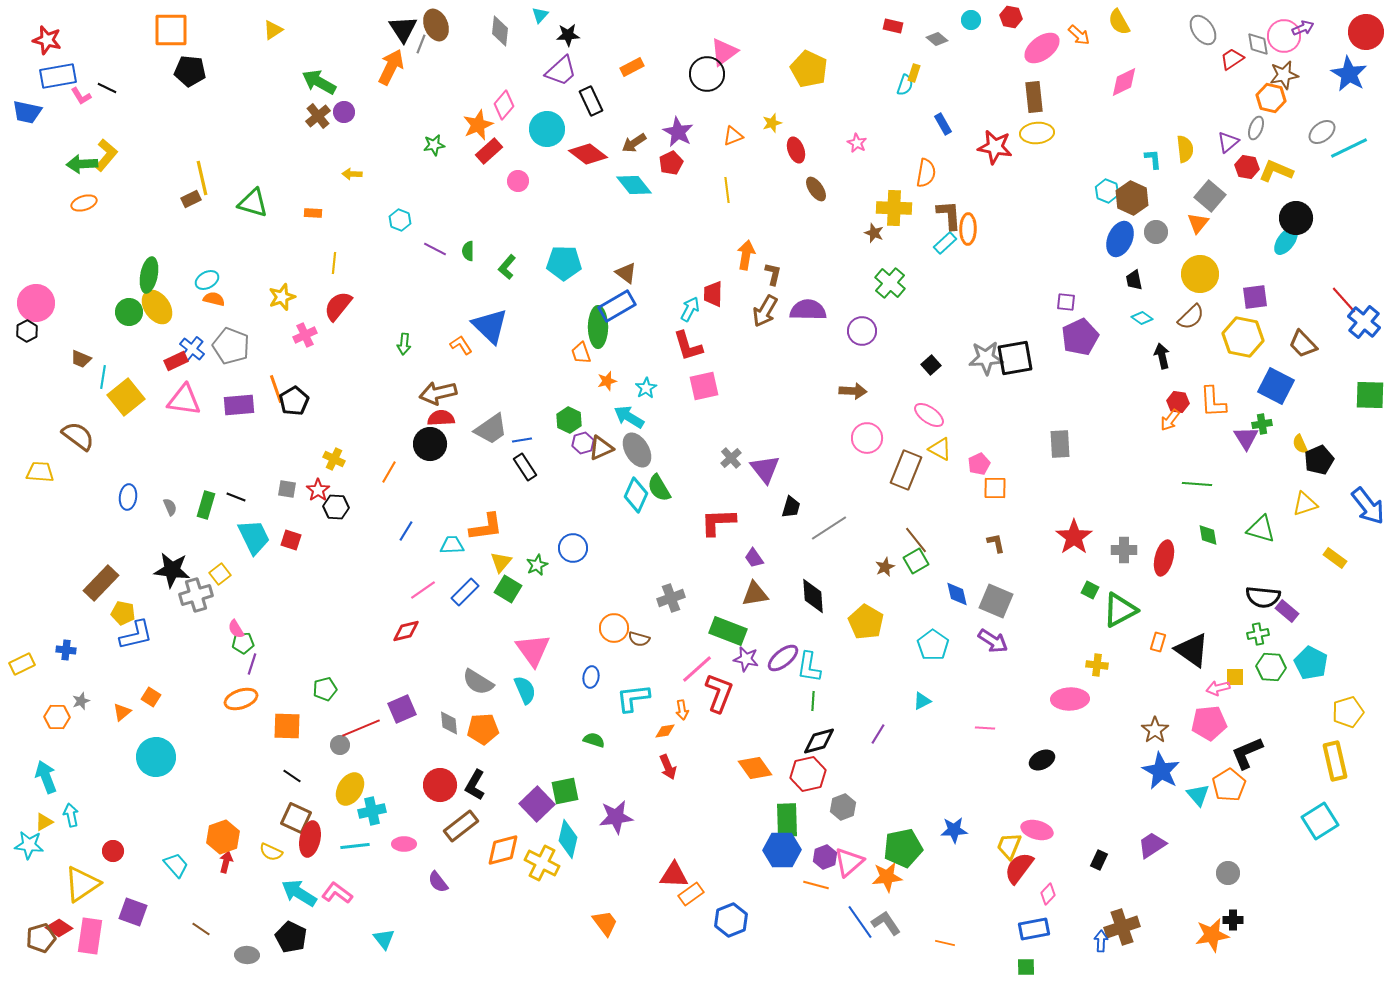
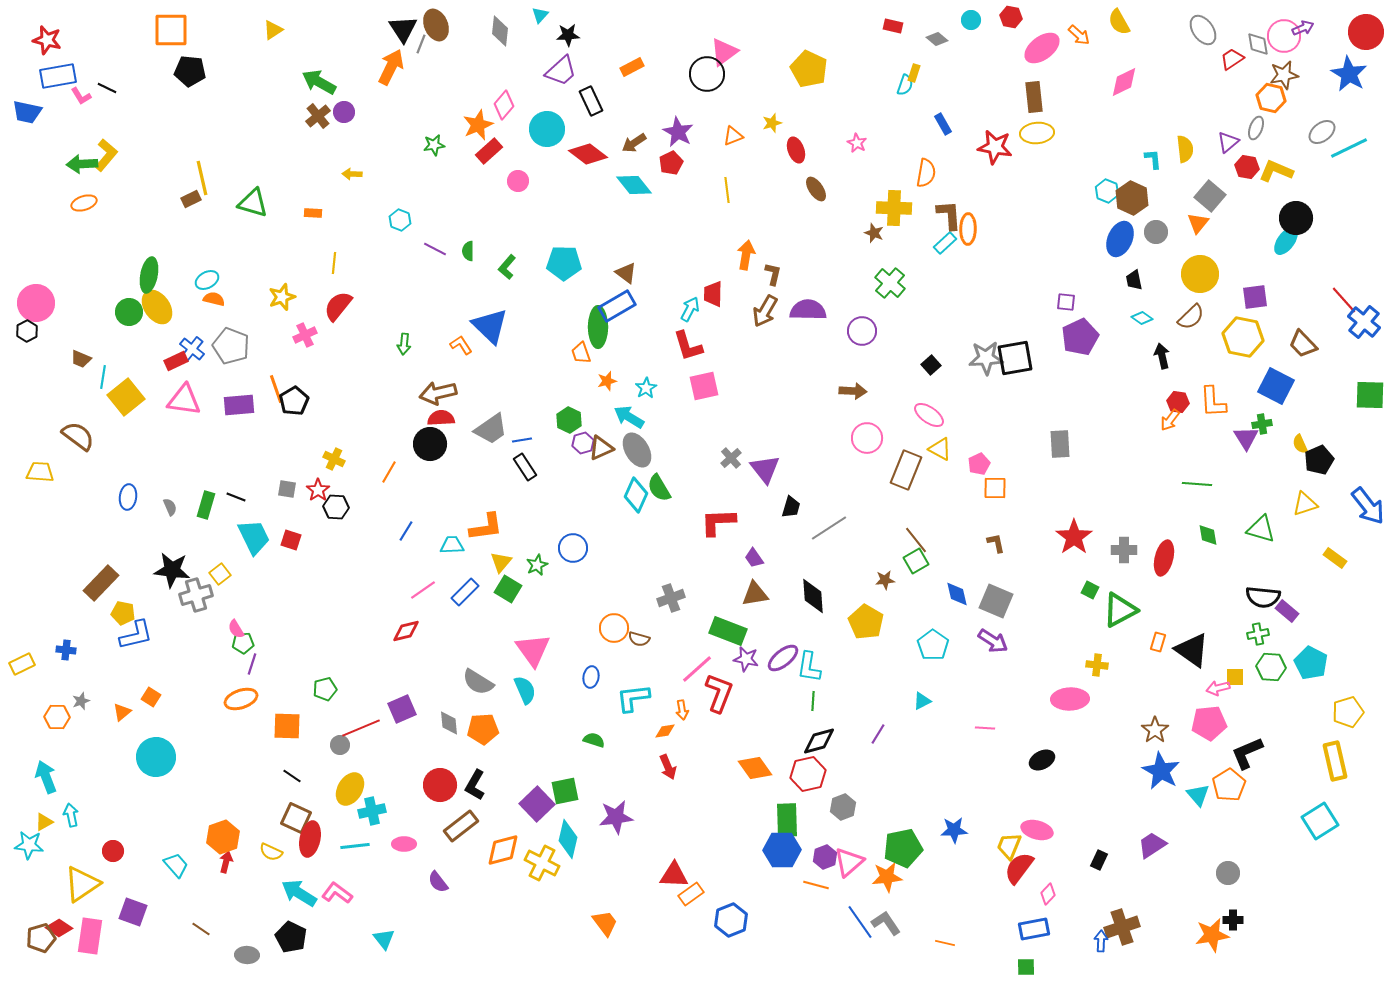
brown star at (885, 567): moved 13 px down; rotated 18 degrees clockwise
